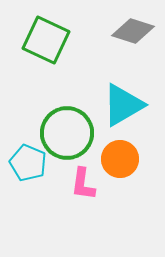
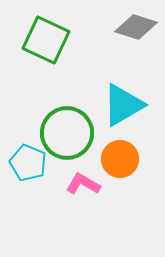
gray diamond: moved 3 px right, 4 px up
pink L-shape: rotated 112 degrees clockwise
